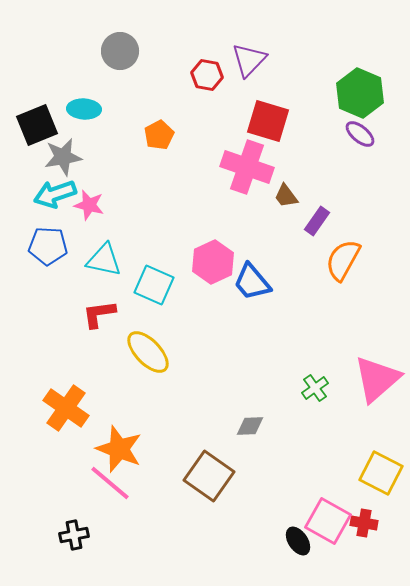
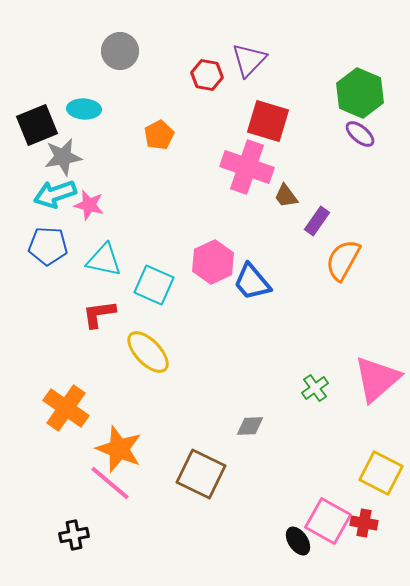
brown square: moved 8 px left, 2 px up; rotated 9 degrees counterclockwise
